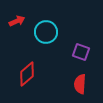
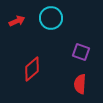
cyan circle: moved 5 px right, 14 px up
red diamond: moved 5 px right, 5 px up
